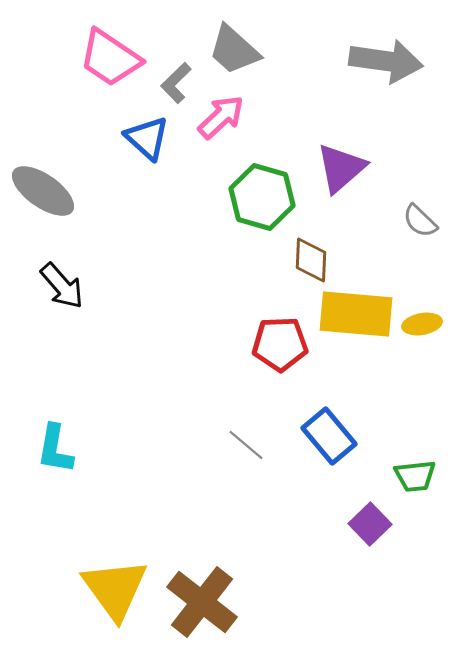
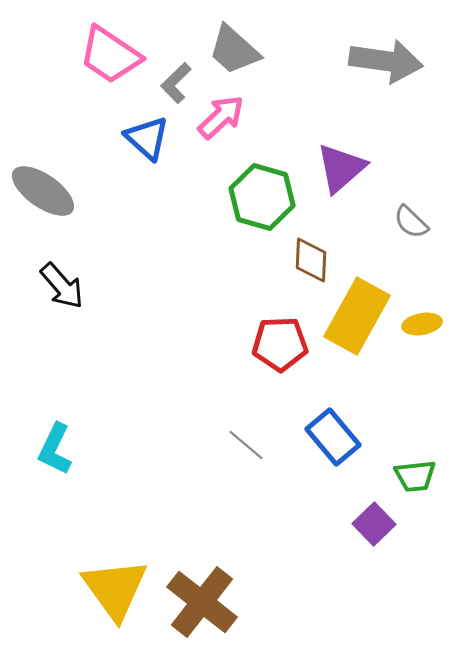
pink trapezoid: moved 3 px up
gray semicircle: moved 9 px left, 1 px down
yellow rectangle: moved 1 px right, 2 px down; rotated 66 degrees counterclockwise
blue rectangle: moved 4 px right, 1 px down
cyan L-shape: rotated 16 degrees clockwise
purple square: moved 4 px right
